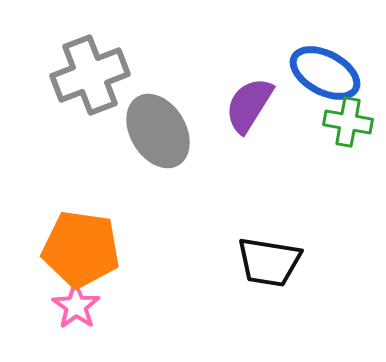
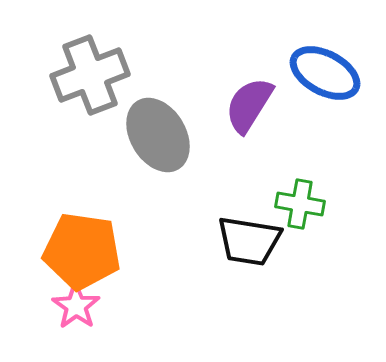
green cross: moved 48 px left, 82 px down
gray ellipse: moved 4 px down
orange pentagon: moved 1 px right, 2 px down
black trapezoid: moved 20 px left, 21 px up
